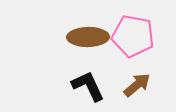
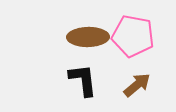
black L-shape: moved 5 px left, 6 px up; rotated 18 degrees clockwise
